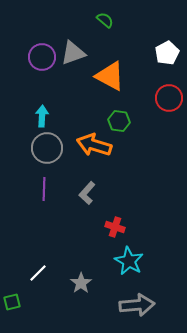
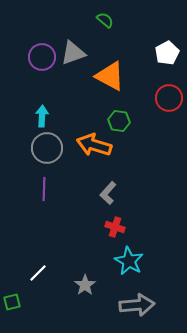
gray L-shape: moved 21 px right
gray star: moved 4 px right, 2 px down
